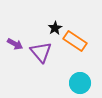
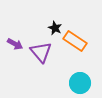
black star: rotated 16 degrees counterclockwise
